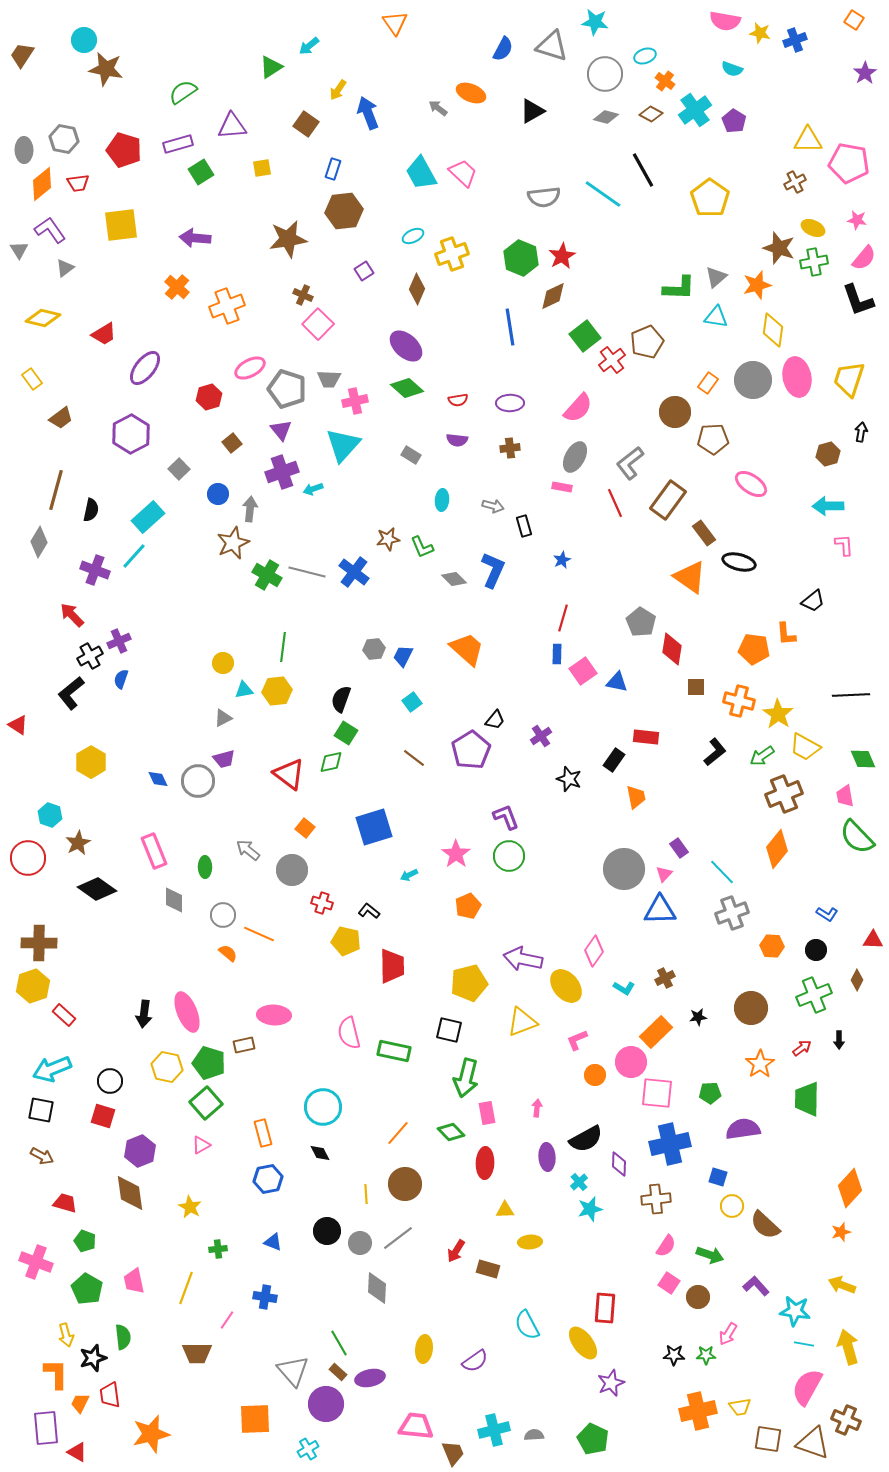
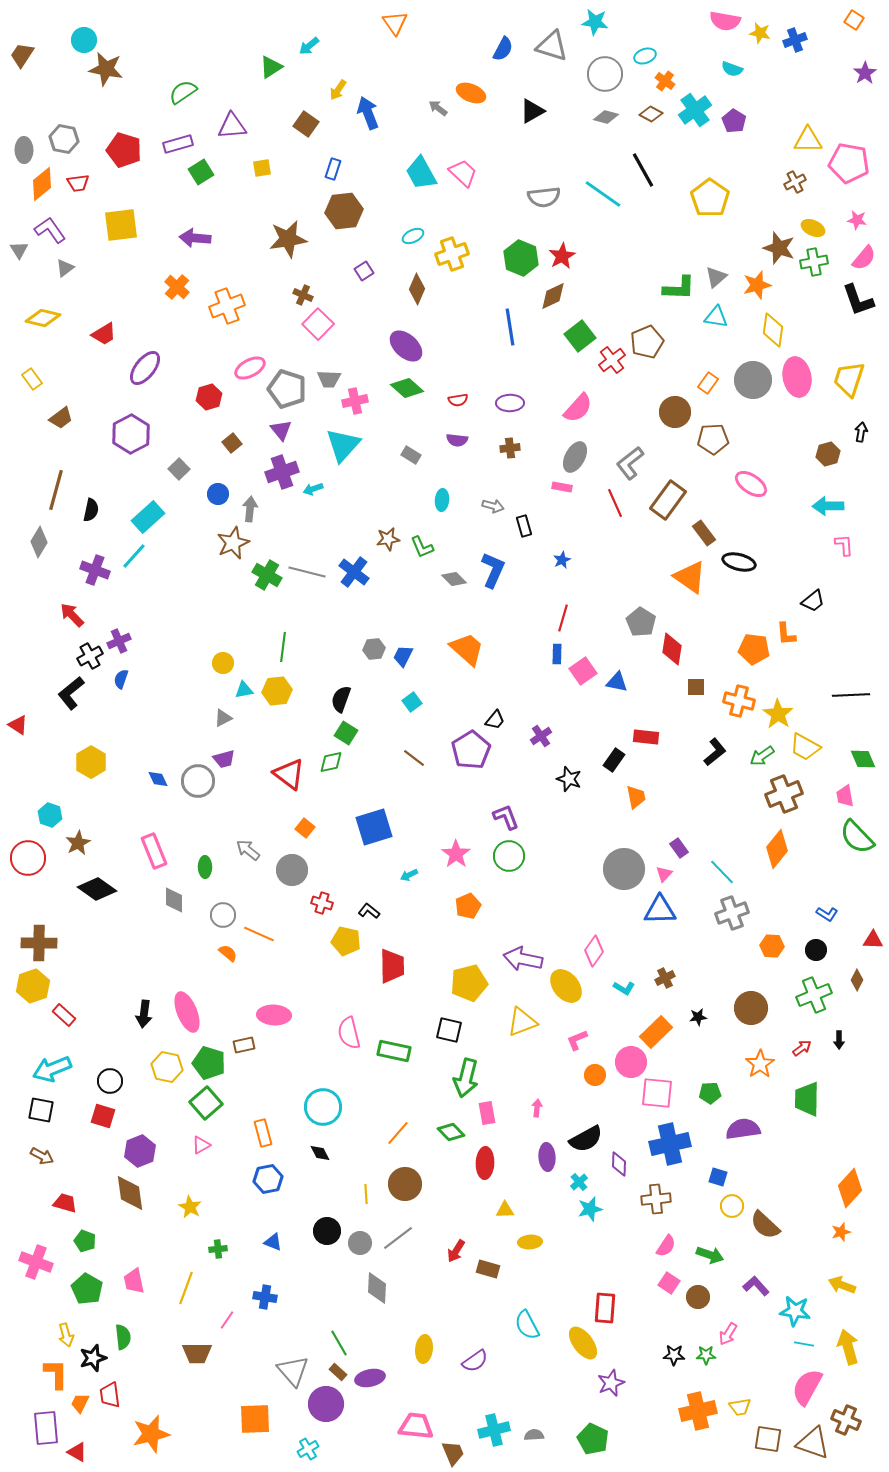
green square at (585, 336): moved 5 px left
